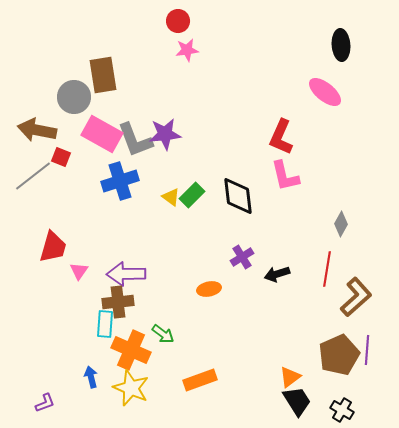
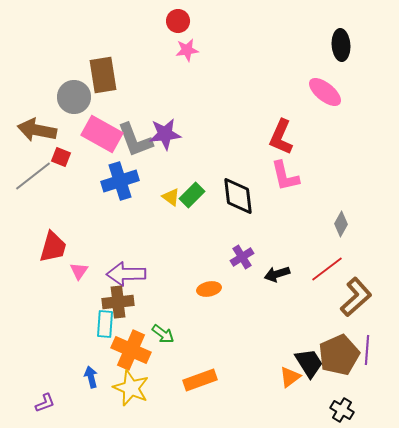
red line: rotated 44 degrees clockwise
black trapezoid: moved 12 px right, 38 px up
